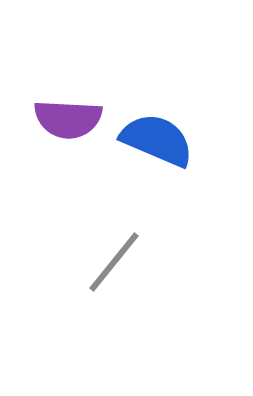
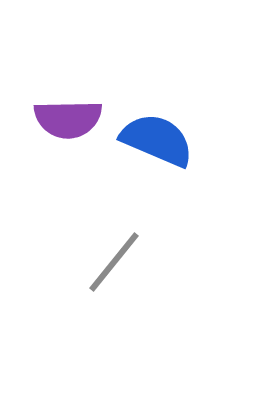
purple semicircle: rotated 4 degrees counterclockwise
